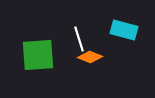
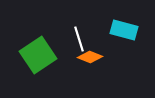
green square: rotated 30 degrees counterclockwise
